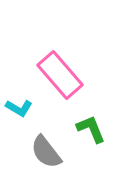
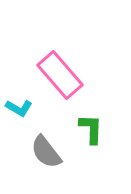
green L-shape: rotated 24 degrees clockwise
